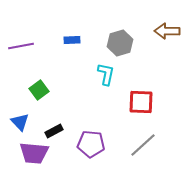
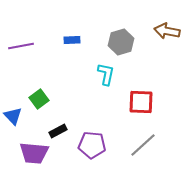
brown arrow: rotated 10 degrees clockwise
gray hexagon: moved 1 px right, 1 px up
green square: moved 9 px down
blue triangle: moved 7 px left, 6 px up
black rectangle: moved 4 px right
purple pentagon: moved 1 px right, 1 px down
